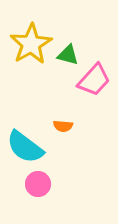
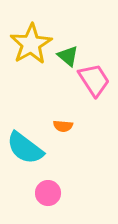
green triangle: moved 1 px down; rotated 25 degrees clockwise
pink trapezoid: rotated 75 degrees counterclockwise
cyan semicircle: moved 1 px down
pink circle: moved 10 px right, 9 px down
